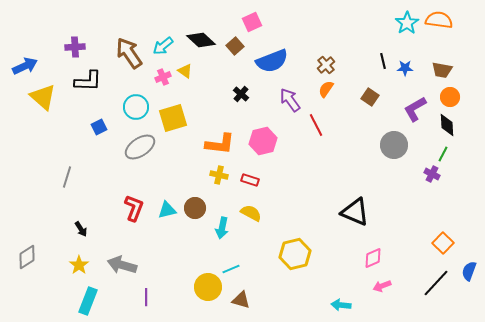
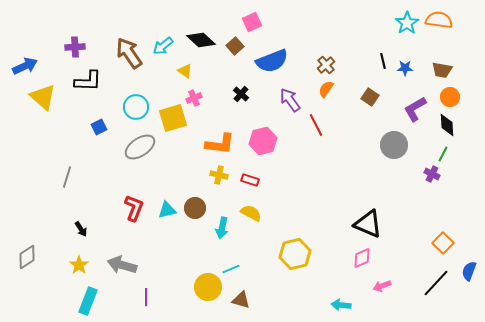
pink cross at (163, 77): moved 31 px right, 21 px down
black triangle at (355, 212): moved 13 px right, 12 px down
pink diamond at (373, 258): moved 11 px left
